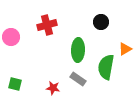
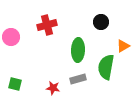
orange triangle: moved 2 px left, 3 px up
gray rectangle: rotated 49 degrees counterclockwise
